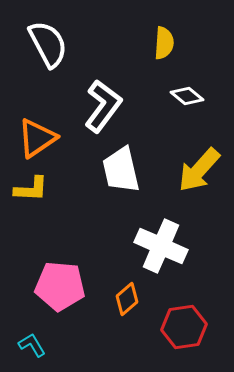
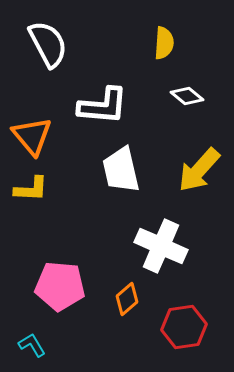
white L-shape: rotated 58 degrees clockwise
orange triangle: moved 5 px left, 2 px up; rotated 36 degrees counterclockwise
